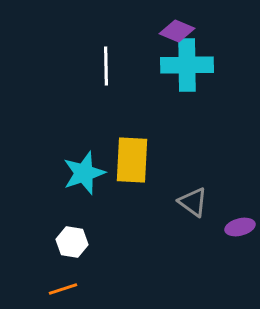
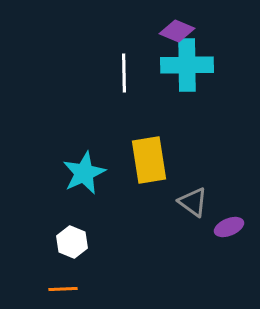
white line: moved 18 px right, 7 px down
yellow rectangle: moved 17 px right; rotated 12 degrees counterclockwise
cyan star: rotated 6 degrees counterclockwise
purple ellipse: moved 11 px left; rotated 8 degrees counterclockwise
white hexagon: rotated 12 degrees clockwise
orange line: rotated 16 degrees clockwise
